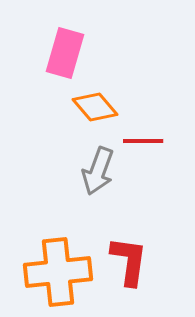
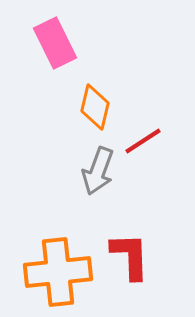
pink rectangle: moved 10 px left, 10 px up; rotated 42 degrees counterclockwise
orange diamond: rotated 54 degrees clockwise
red line: rotated 33 degrees counterclockwise
red L-shape: moved 1 px right, 5 px up; rotated 10 degrees counterclockwise
